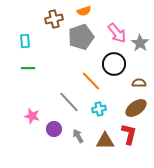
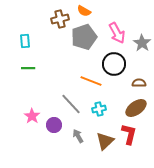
orange semicircle: rotated 48 degrees clockwise
brown cross: moved 6 px right
pink arrow: rotated 10 degrees clockwise
gray pentagon: moved 3 px right
gray star: moved 2 px right
orange line: rotated 25 degrees counterclockwise
gray line: moved 2 px right, 2 px down
pink star: rotated 21 degrees clockwise
purple circle: moved 4 px up
brown triangle: rotated 42 degrees counterclockwise
